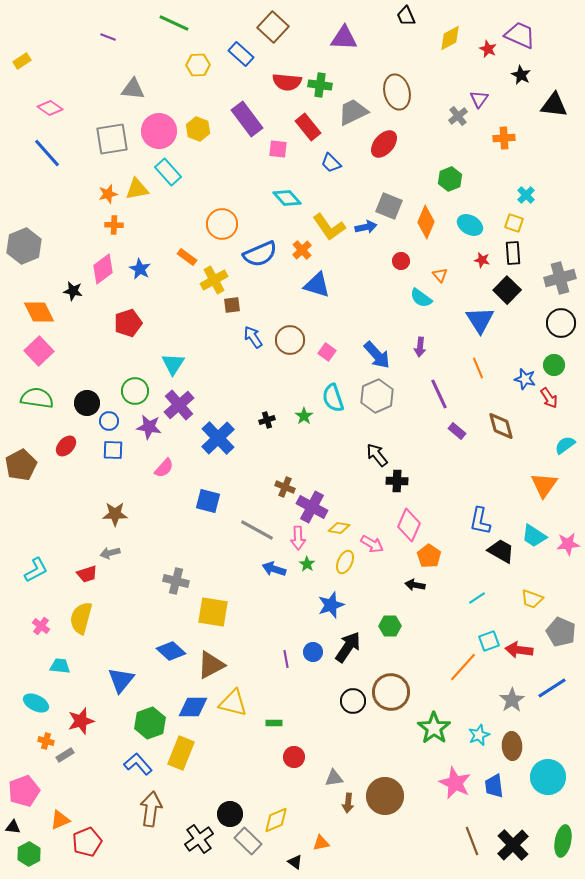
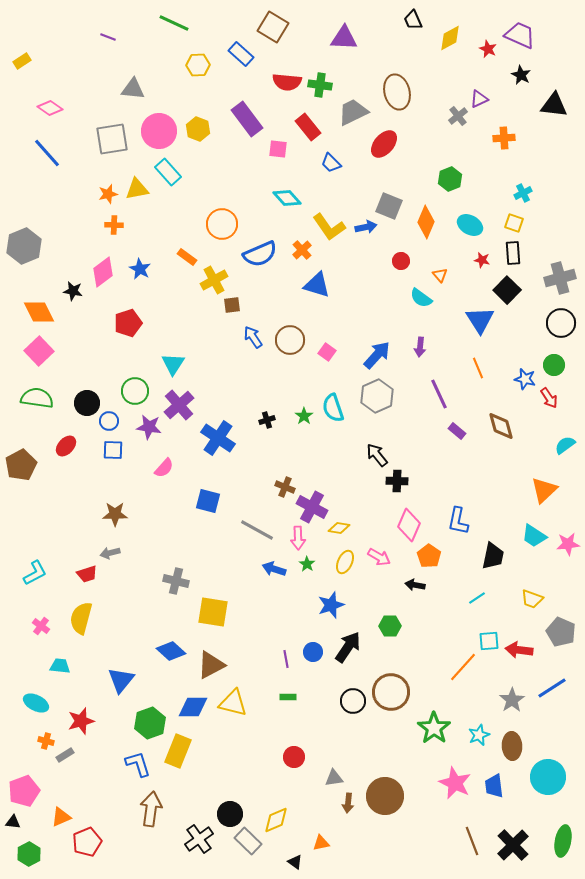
black trapezoid at (406, 16): moved 7 px right, 4 px down
brown square at (273, 27): rotated 12 degrees counterclockwise
purple triangle at (479, 99): rotated 30 degrees clockwise
cyan cross at (526, 195): moved 3 px left, 2 px up; rotated 18 degrees clockwise
pink diamond at (103, 269): moved 3 px down
blue arrow at (377, 355): rotated 96 degrees counterclockwise
cyan semicircle at (333, 398): moved 10 px down
blue cross at (218, 438): rotated 12 degrees counterclockwise
orange triangle at (544, 485): moved 5 px down; rotated 12 degrees clockwise
blue L-shape at (480, 521): moved 22 px left
pink arrow at (372, 544): moved 7 px right, 13 px down
black trapezoid at (501, 551): moved 8 px left, 5 px down; rotated 72 degrees clockwise
cyan L-shape at (36, 570): moved 1 px left, 3 px down
cyan square at (489, 641): rotated 15 degrees clockwise
green rectangle at (274, 723): moved 14 px right, 26 px up
yellow rectangle at (181, 753): moved 3 px left, 2 px up
blue L-shape at (138, 764): rotated 24 degrees clockwise
orange triangle at (60, 820): moved 1 px right, 3 px up
black triangle at (13, 827): moved 5 px up
